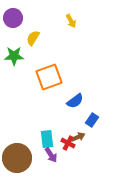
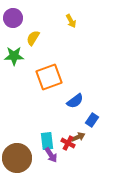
cyan rectangle: moved 2 px down
